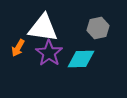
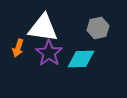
orange arrow: rotated 12 degrees counterclockwise
